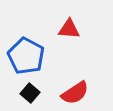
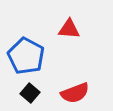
red semicircle: rotated 12 degrees clockwise
